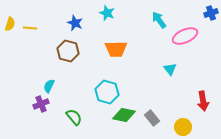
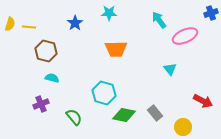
cyan star: moved 2 px right; rotated 21 degrees counterclockwise
blue star: rotated 14 degrees clockwise
yellow line: moved 1 px left, 1 px up
brown hexagon: moved 22 px left
cyan semicircle: moved 3 px right, 8 px up; rotated 80 degrees clockwise
cyan hexagon: moved 3 px left, 1 px down
red arrow: rotated 54 degrees counterclockwise
gray rectangle: moved 3 px right, 5 px up
